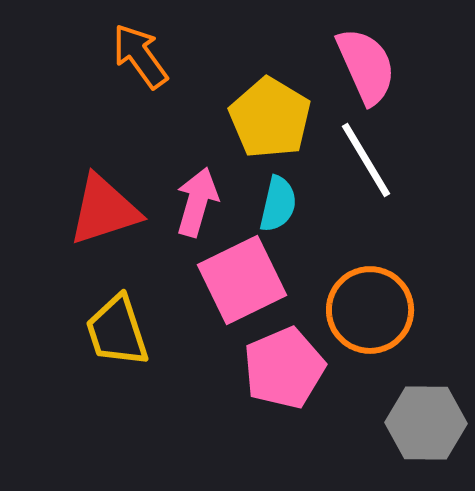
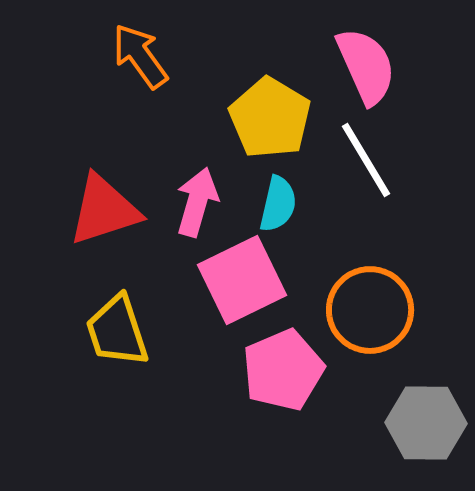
pink pentagon: moved 1 px left, 2 px down
